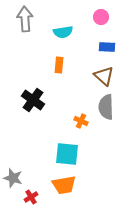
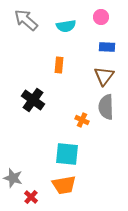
gray arrow: moved 1 px right, 1 px down; rotated 45 degrees counterclockwise
cyan semicircle: moved 3 px right, 6 px up
brown triangle: rotated 25 degrees clockwise
orange cross: moved 1 px right, 1 px up
red cross: rotated 16 degrees counterclockwise
